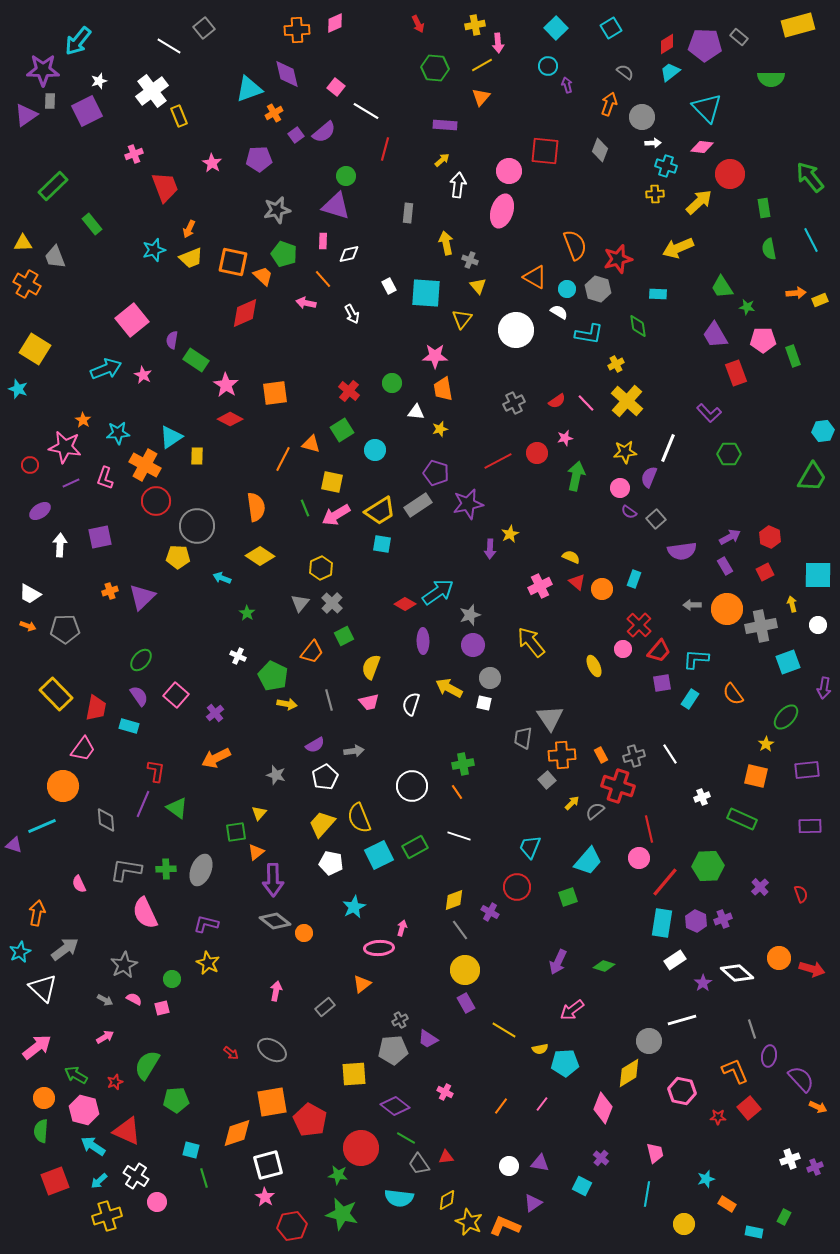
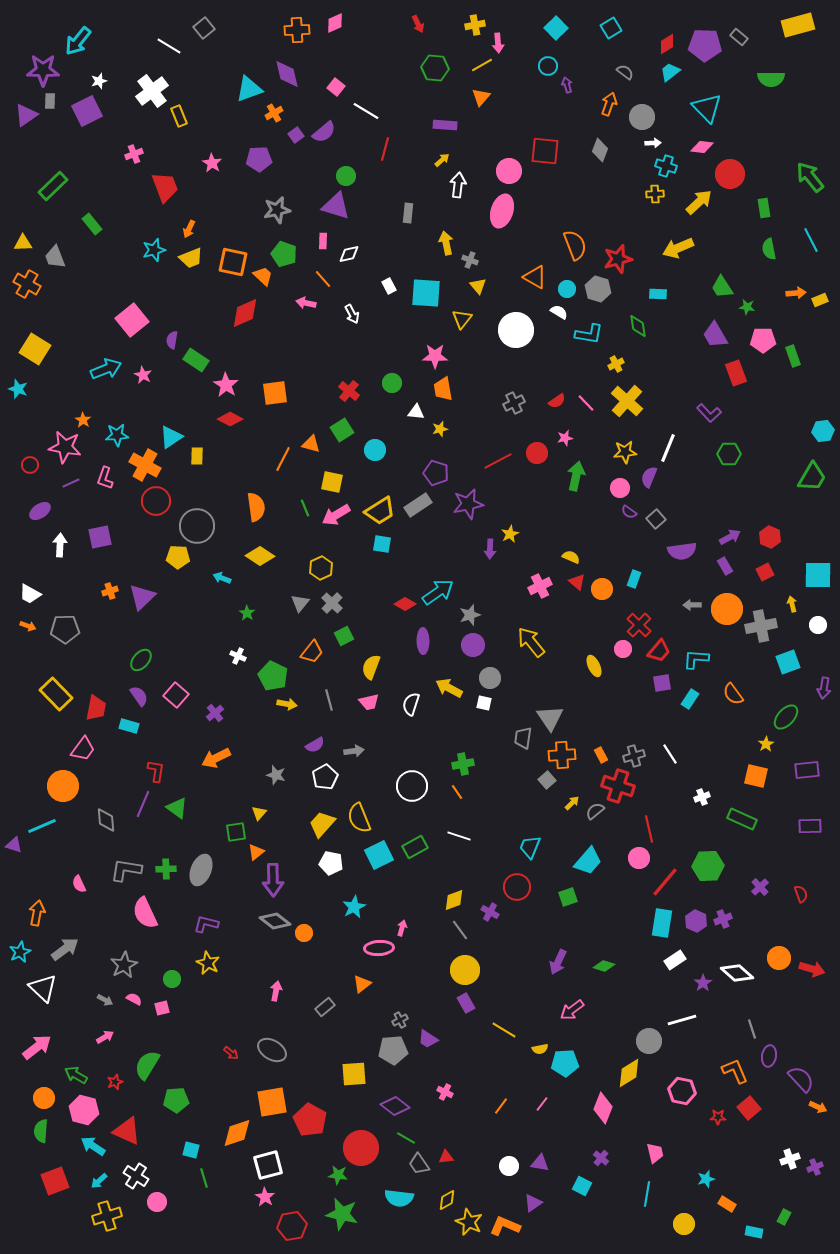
cyan star at (118, 433): moved 1 px left, 2 px down
